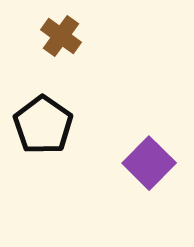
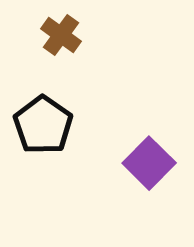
brown cross: moved 1 px up
